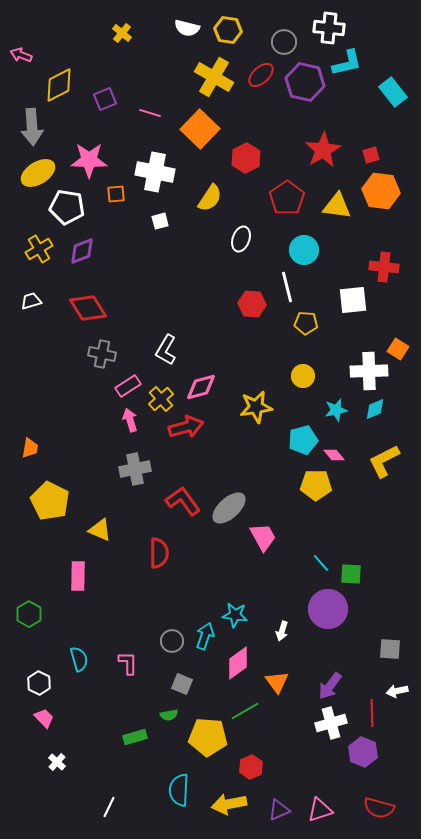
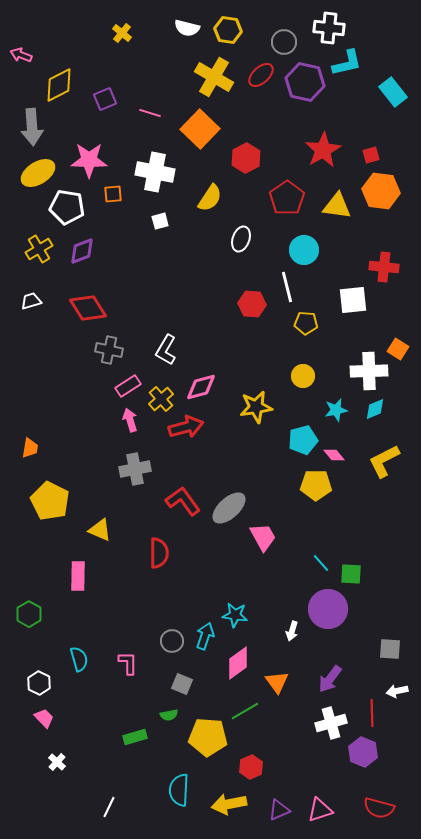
orange square at (116, 194): moved 3 px left
gray cross at (102, 354): moved 7 px right, 4 px up
white arrow at (282, 631): moved 10 px right
purple arrow at (330, 686): moved 7 px up
